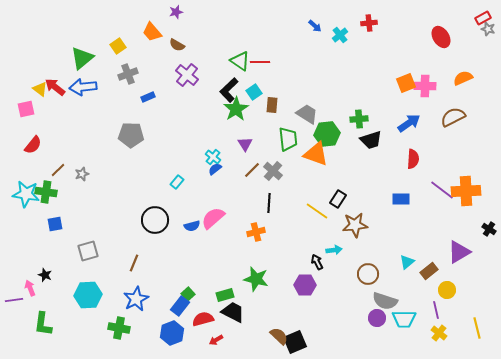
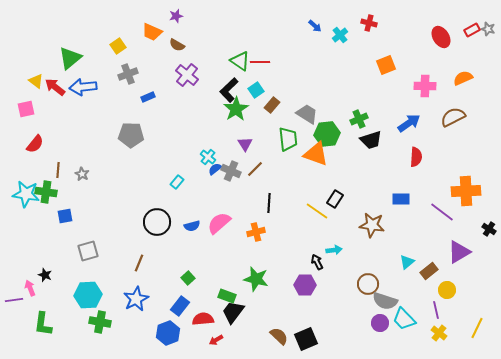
purple star at (176, 12): moved 4 px down
red rectangle at (483, 18): moved 11 px left, 12 px down
red cross at (369, 23): rotated 21 degrees clockwise
orange trapezoid at (152, 32): rotated 25 degrees counterclockwise
green triangle at (82, 58): moved 12 px left
orange square at (406, 83): moved 20 px left, 18 px up
yellow triangle at (40, 89): moved 4 px left, 8 px up
cyan square at (254, 92): moved 2 px right, 2 px up
brown rectangle at (272, 105): rotated 35 degrees clockwise
green cross at (359, 119): rotated 18 degrees counterclockwise
red semicircle at (33, 145): moved 2 px right, 1 px up
cyan cross at (213, 157): moved 5 px left
red semicircle at (413, 159): moved 3 px right, 2 px up
brown line at (58, 170): rotated 42 degrees counterclockwise
brown line at (252, 170): moved 3 px right, 1 px up
gray cross at (273, 171): moved 42 px left; rotated 18 degrees counterclockwise
gray star at (82, 174): rotated 24 degrees counterclockwise
purple line at (442, 190): moved 22 px down
black rectangle at (338, 199): moved 3 px left
pink semicircle at (213, 218): moved 6 px right, 5 px down
black circle at (155, 220): moved 2 px right, 2 px down
blue square at (55, 224): moved 10 px right, 8 px up
brown star at (355, 225): moved 17 px right; rotated 15 degrees clockwise
brown line at (134, 263): moved 5 px right
brown circle at (368, 274): moved 10 px down
green square at (188, 294): moved 16 px up
green rectangle at (225, 295): moved 2 px right, 1 px down; rotated 36 degrees clockwise
black trapezoid at (233, 312): rotated 80 degrees counterclockwise
purple circle at (377, 318): moved 3 px right, 5 px down
red semicircle at (203, 319): rotated 10 degrees clockwise
cyan trapezoid at (404, 319): rotated 45 degrees clockwise
green cross at (119, 328): moved 19 px left, 6 px up
yellow line at (477, 328): rotated 40 degrees clockwise
blue hexagon at (172, 333): moved 4 px left
black square at (295, 342): moved 11 px right, 3 px up
